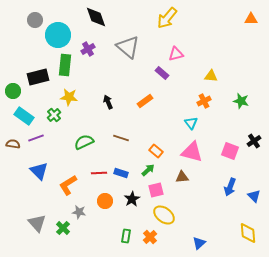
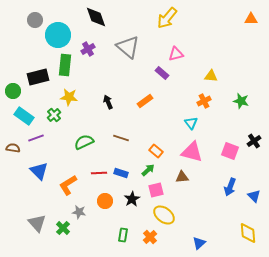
brown semicircle at (13, 144): moved 4 px down
green rectangle at (126, 236): moved 3 px left, 1 px up
